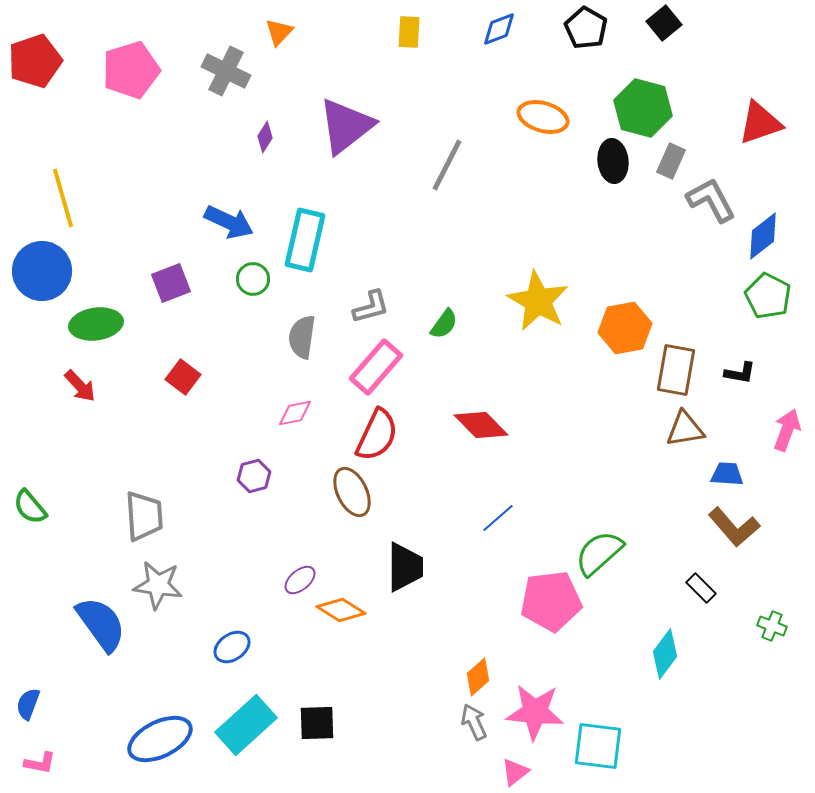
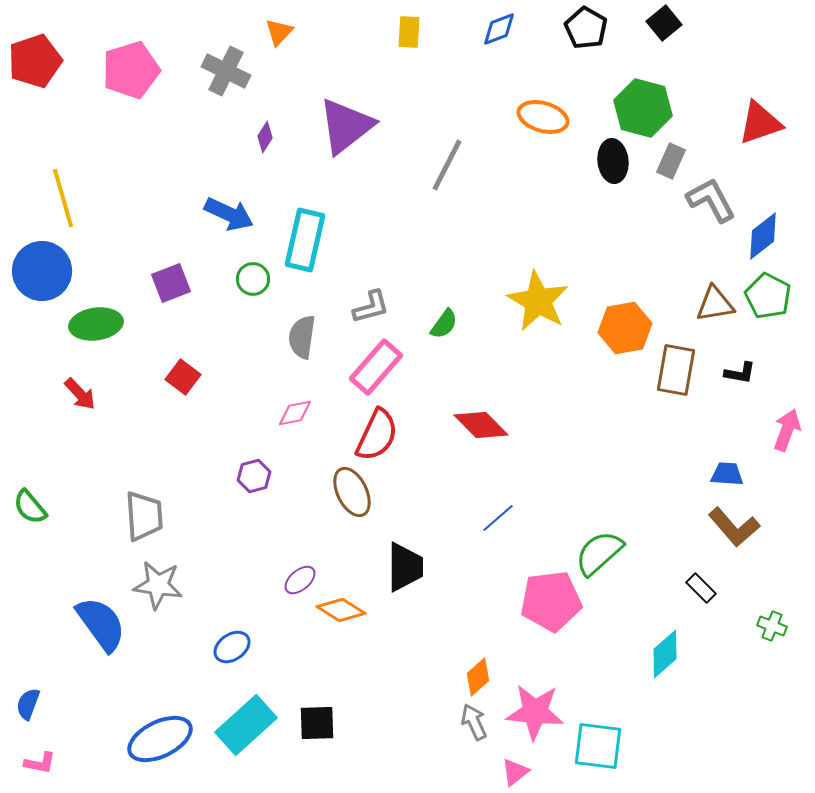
blue arrow at (229, 222): moved 8 px up
red arrow at (80, 386): moved 8 px down
brown triangle at (685, 429): moved 30 px right, 125 px up
cyan diamond at (665, 654): rotated 12 degrees clockwise
